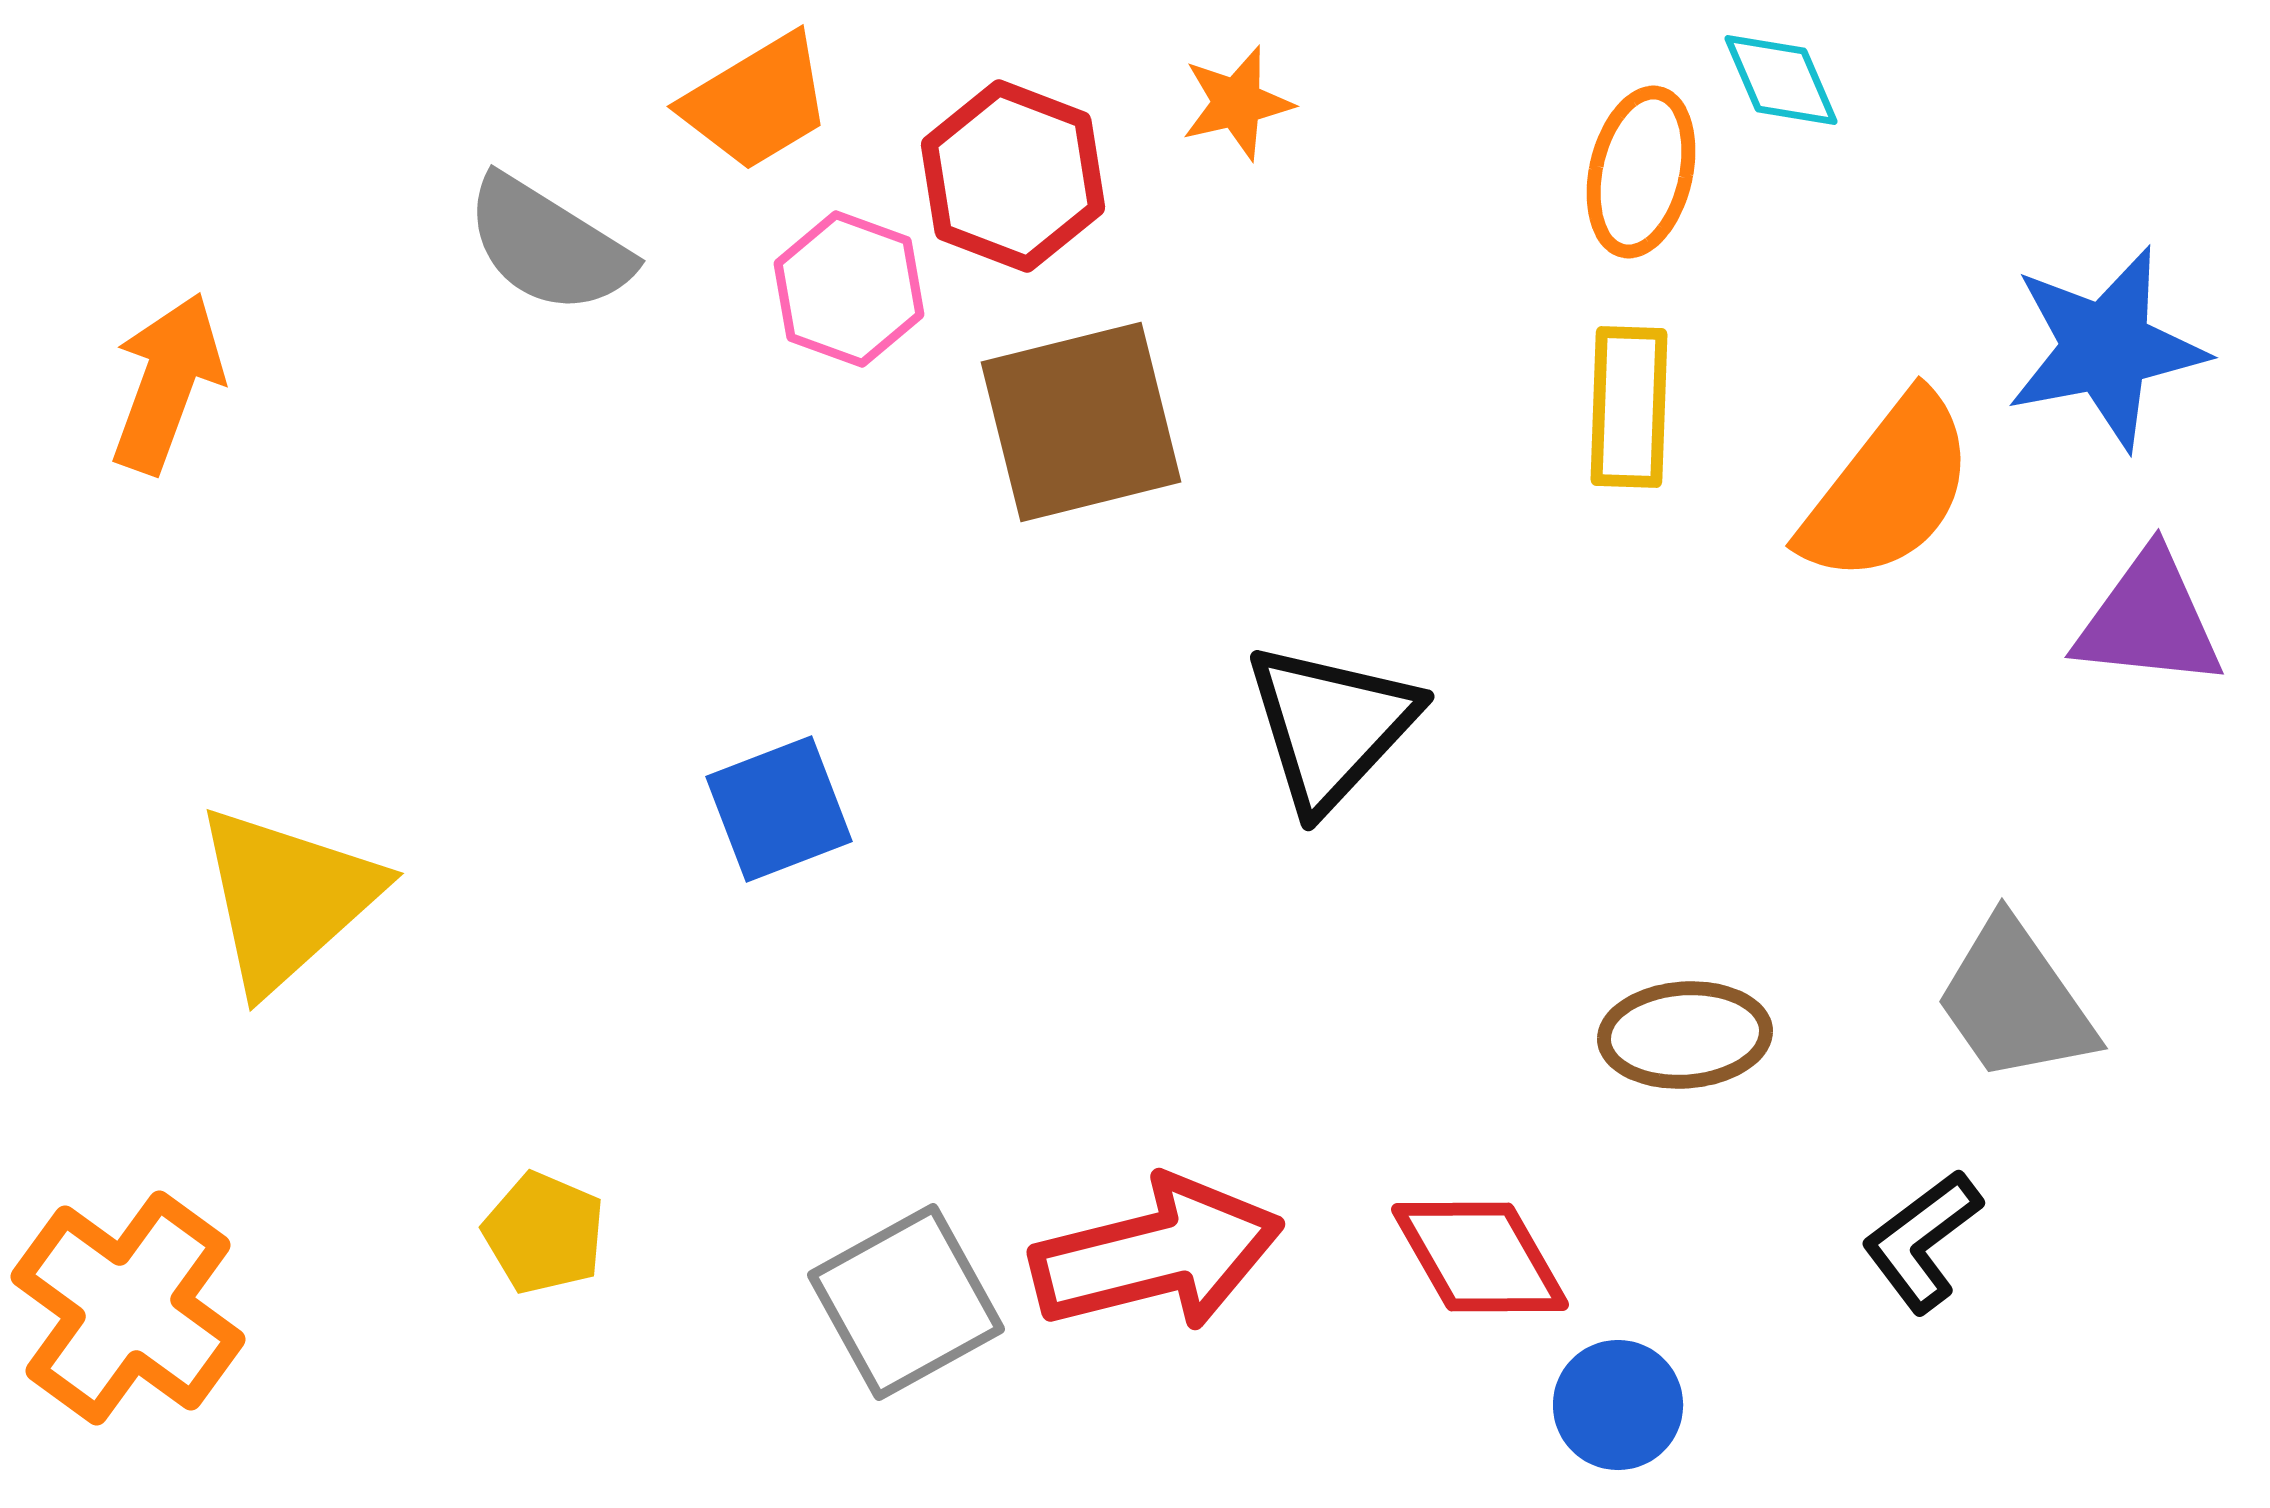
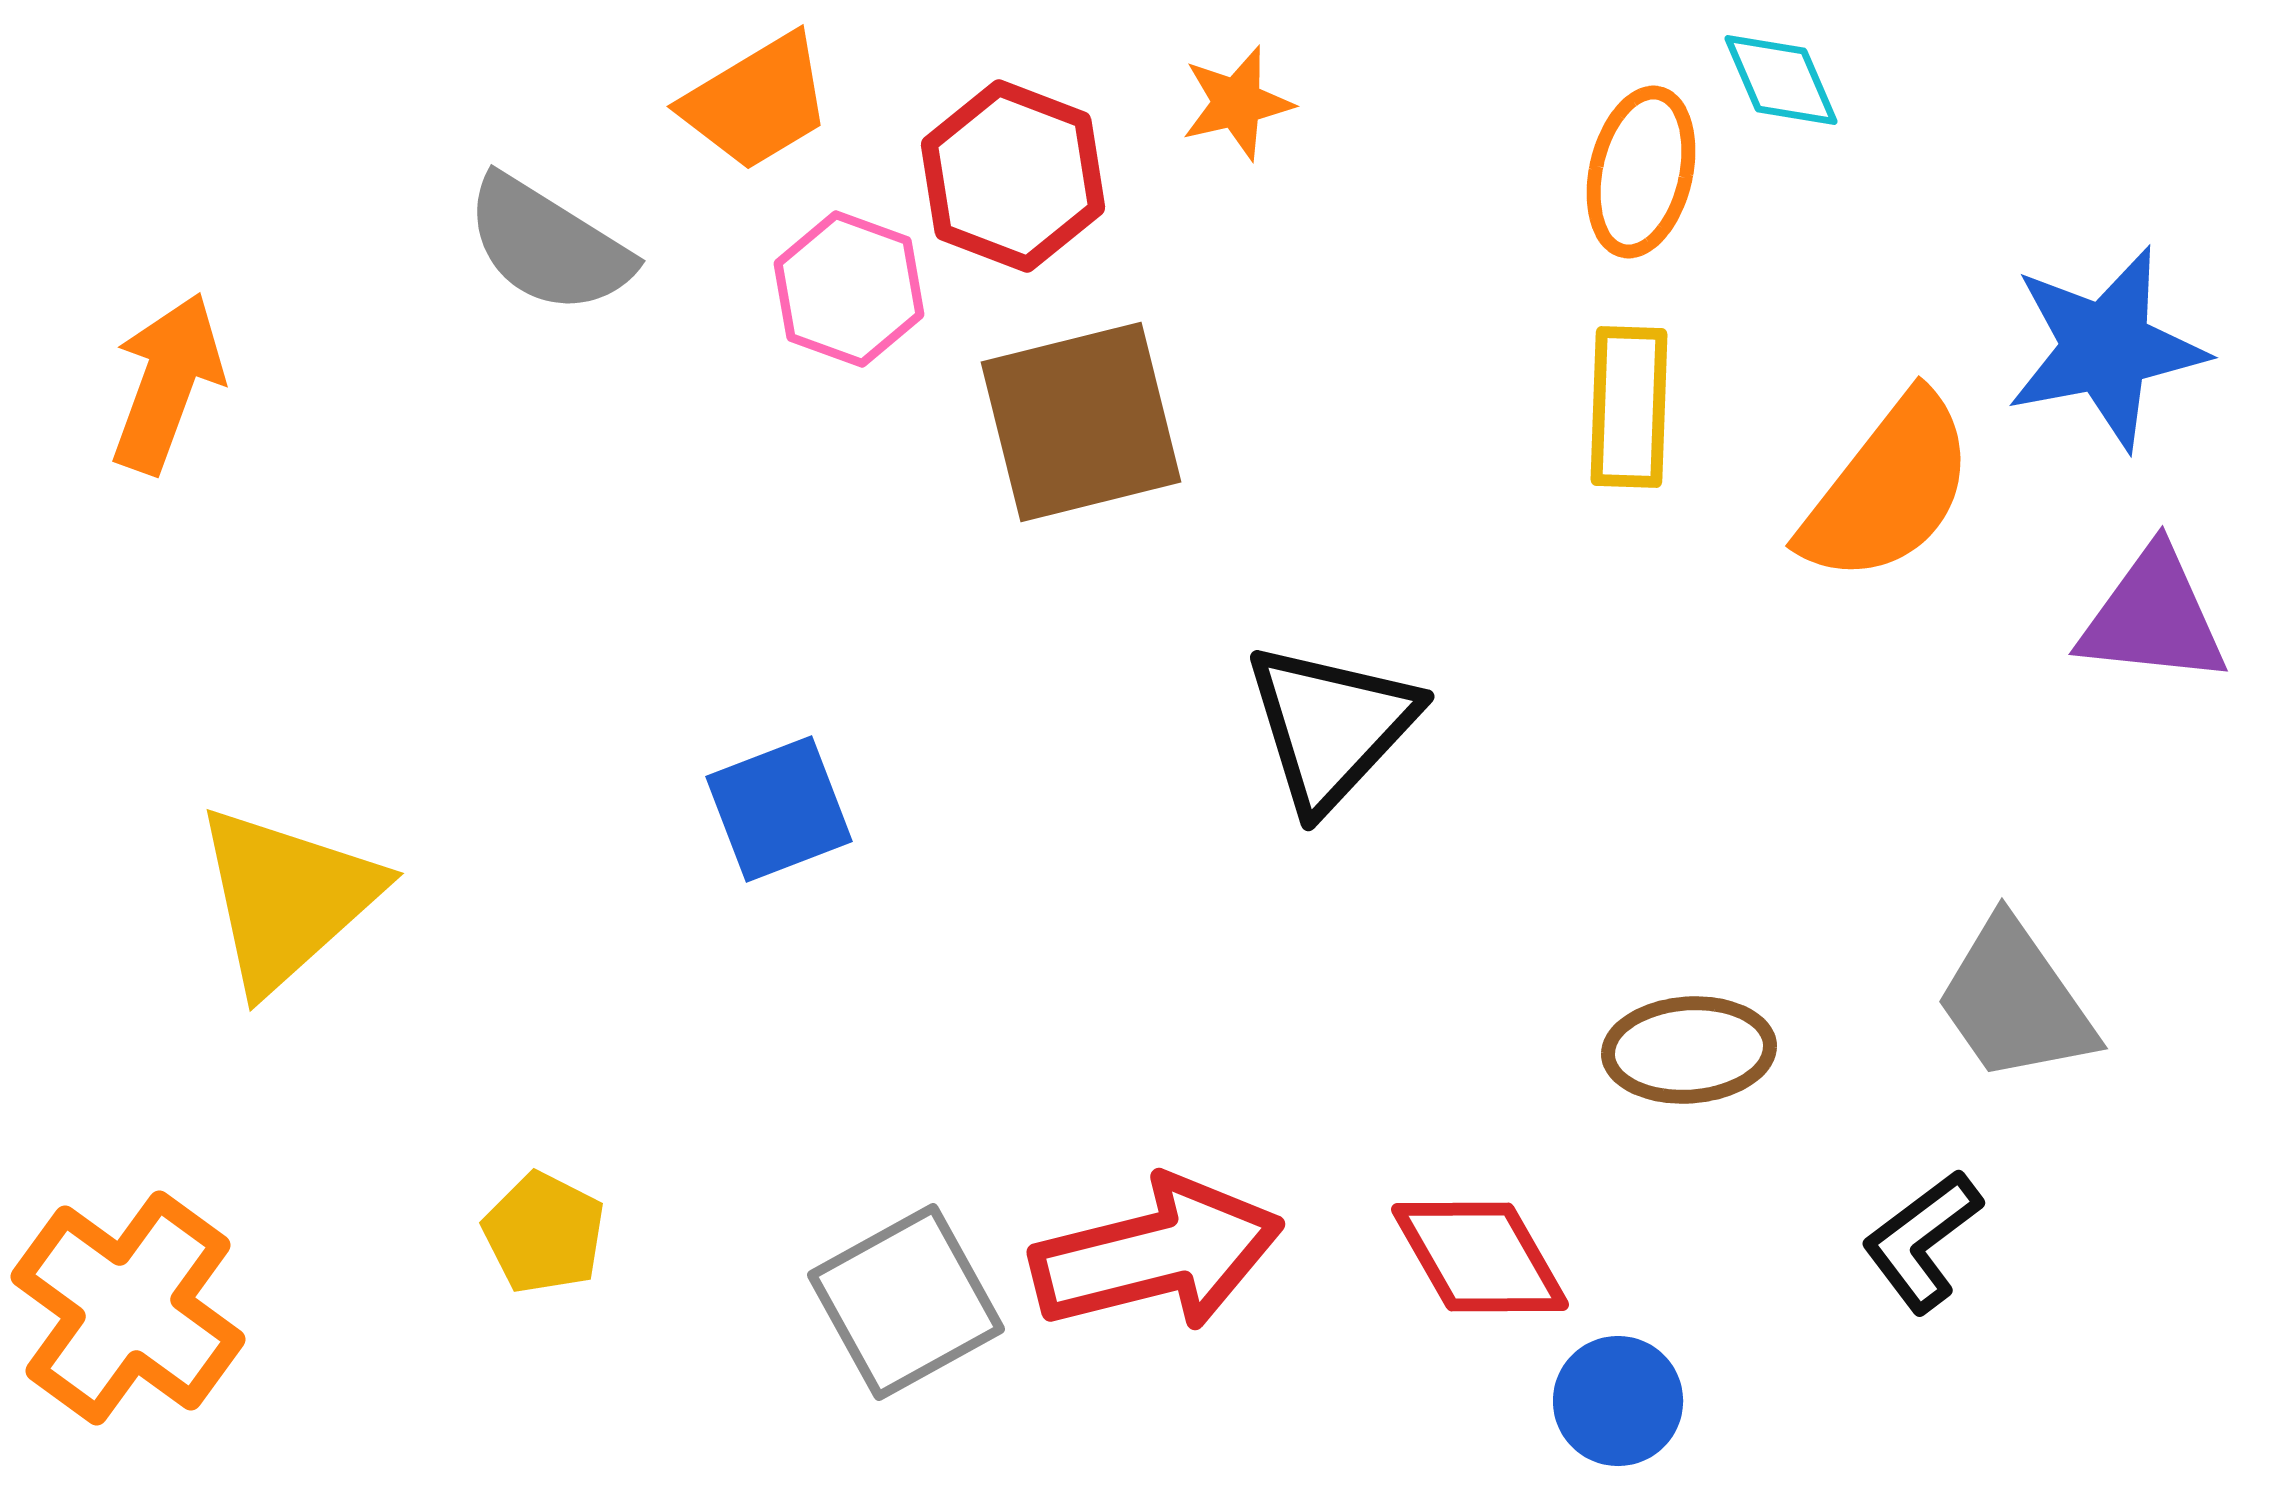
purple triangle: moved 4 px right, 3 px up
brown ellipse: moved 4 px right, 15 px down
yellow pentagon: rotated 4 degrees clockwise
blue circle: moved 4 px up
